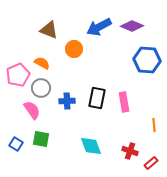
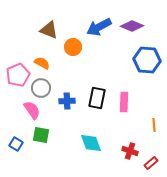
orange circle: moved 1 px left, 2 px up
pink rectangle: rotated 12 degrees clockwise
green square: moved 4 px up
cyan diamond: moved 3 px up
